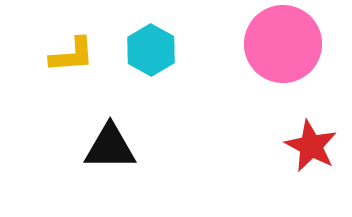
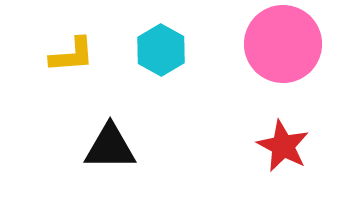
cyan hexagon: moved 10 px right
red star: moved 28 px left
